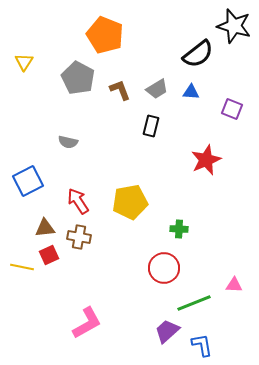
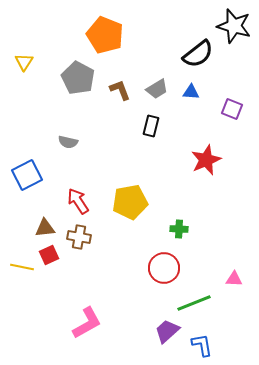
blue square: moved 1 px left, 6 px up
pink triangle: moved 6 px up
